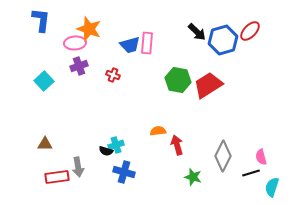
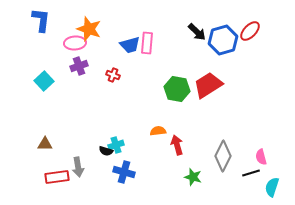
green hexagon: moved 1 px left, 9 px down
